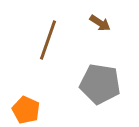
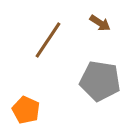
brown line: rotated 15 degrees clockwise
gray pentagon: moved 3 px up
